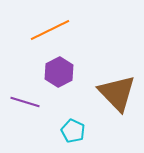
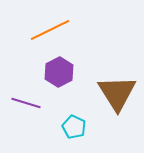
brown triangle: rotated 12 degrees clockwise
purple line: moved 1 px right, 1 px down
cyan pentagon: moved 1 px right, 4 px up
